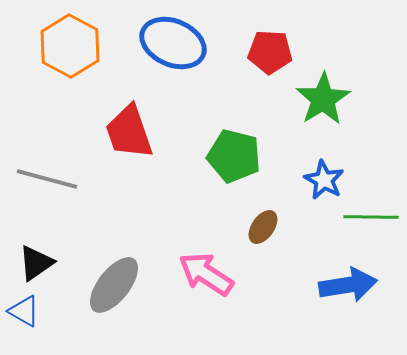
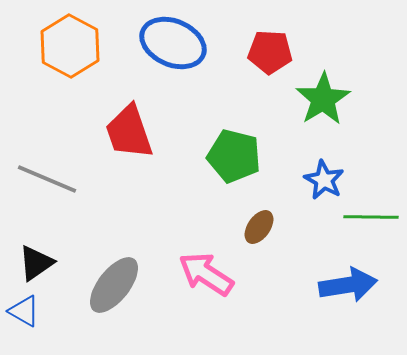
gray line: rotated 8 degrees clockwise
brown ellipse: moved 4 px left
